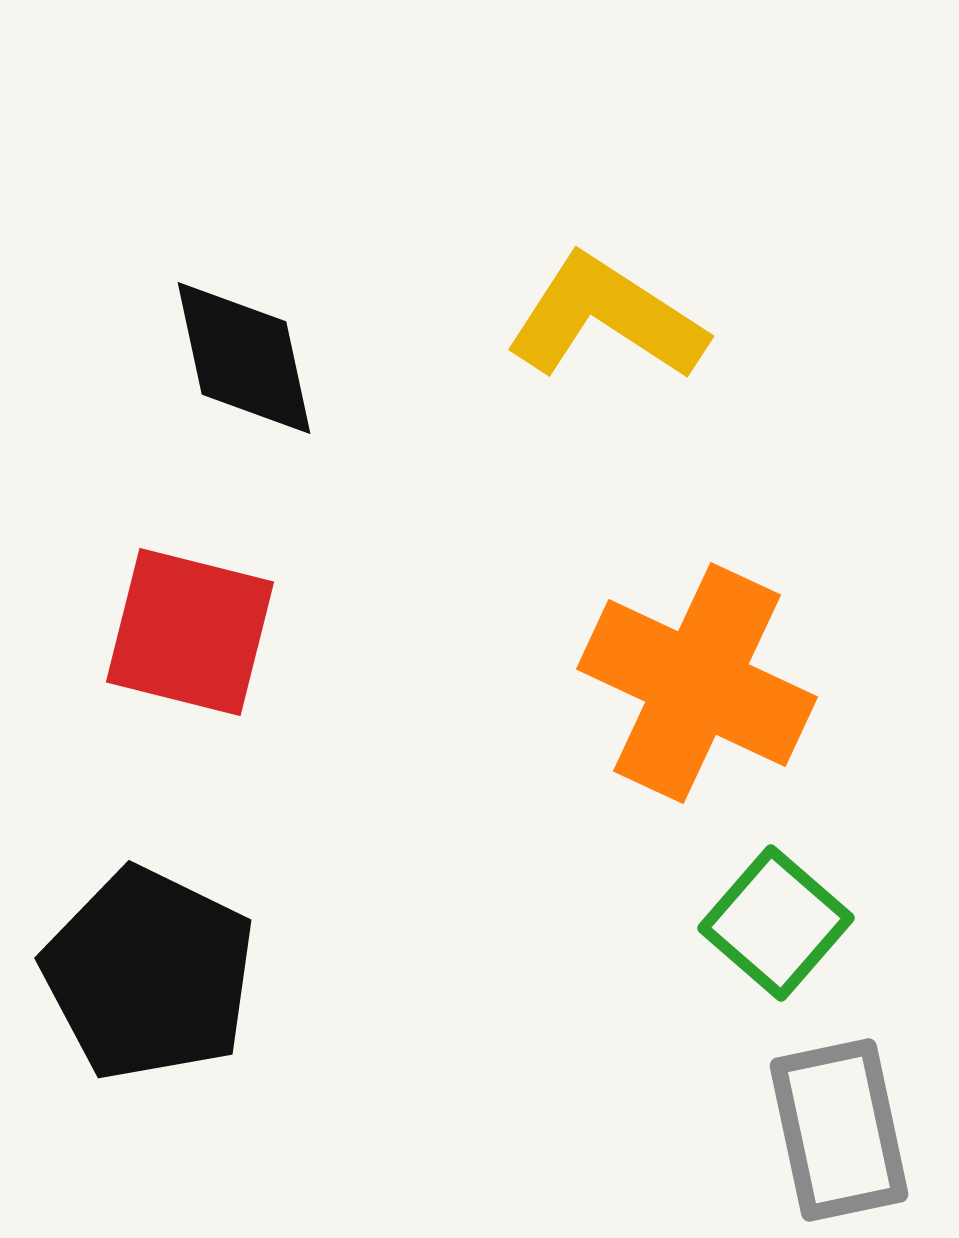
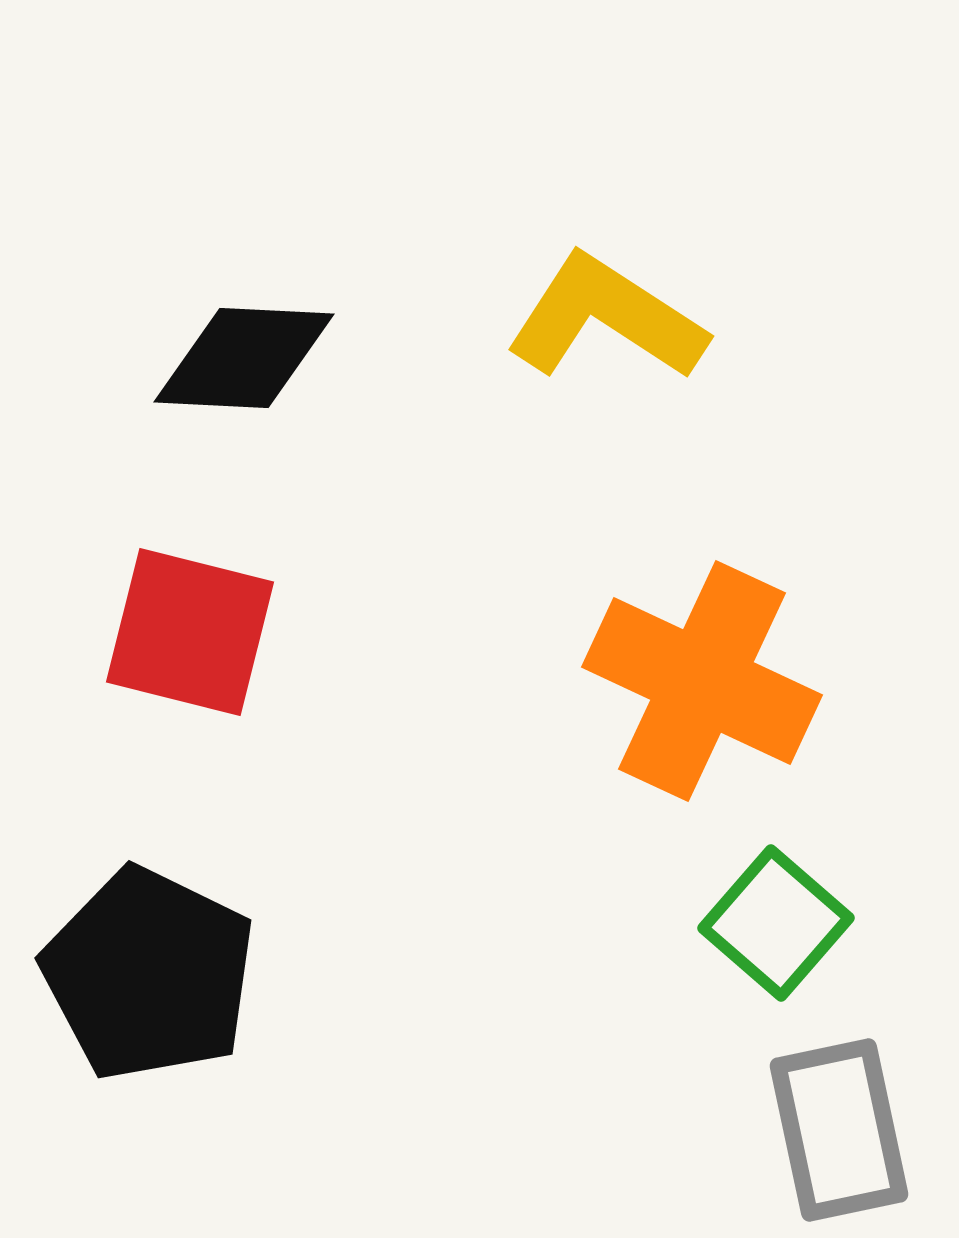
black diamond: rotated 75 degrees counterclockwise
orange cross: moved 5 px right, 2 px up
